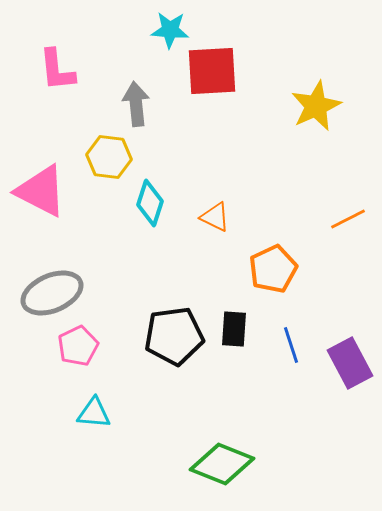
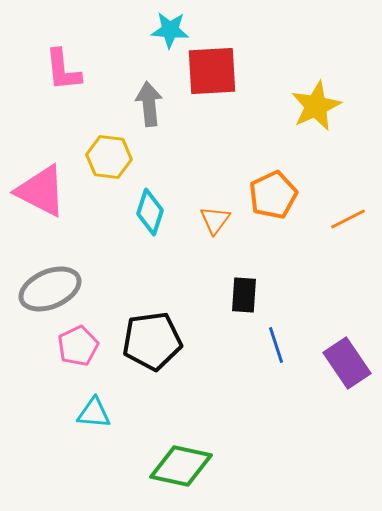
pink L-shape: moved 6 px right
gray arrow: moved 13 px right
cyan diamond: moved 9 px down
orange triangle: moved 3 px down; rotated 40 degrees clockwise
orange pentagon: moved 74 px up
gray ellipse: moved 2 px left, 4 px up
black rectangle: moved 10 px right, 34 px up
black pentagon: moved 22 px left, 5 px down
blue line: moved 15 px left
purple rectangle: moved 3 px left; rotated 6 degrees counterclockwise
green diamond: moved 41 px left, 2 px down; rotated 10 degrees counterclockwise
